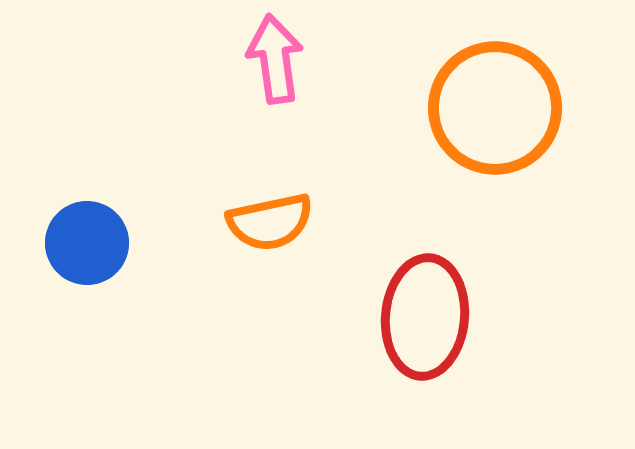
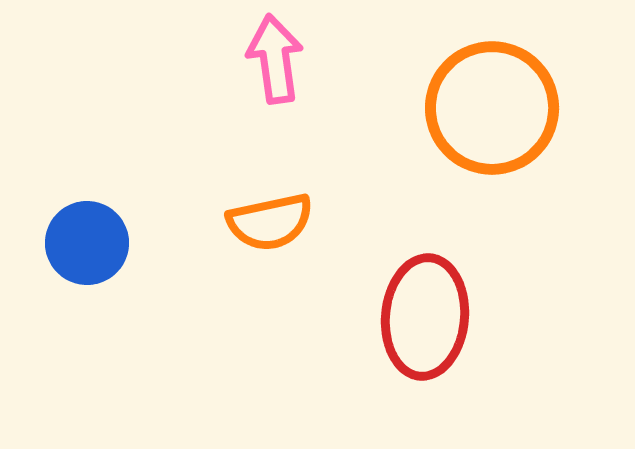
orange circle: moved 3 px left
